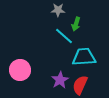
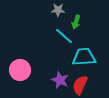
green arrow: moved 2 px up
purple star: rotated 18 degrees counterclockwise
